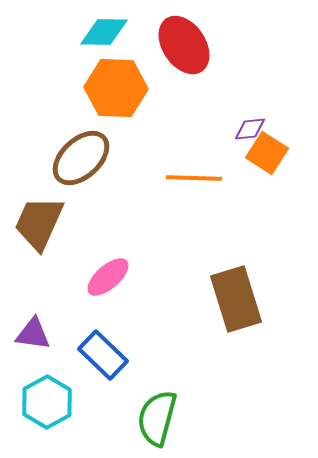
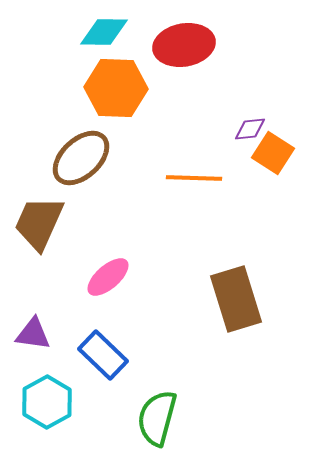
red ellipse: rotated 66 degrees counterclockwise
orange square: moved 6 px right
